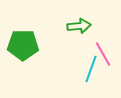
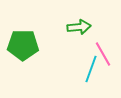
green arrow: moved 1 px down
